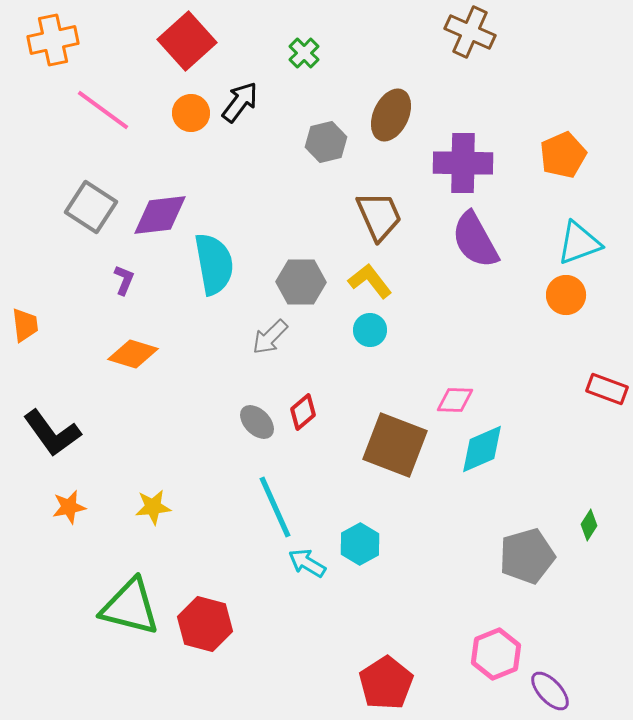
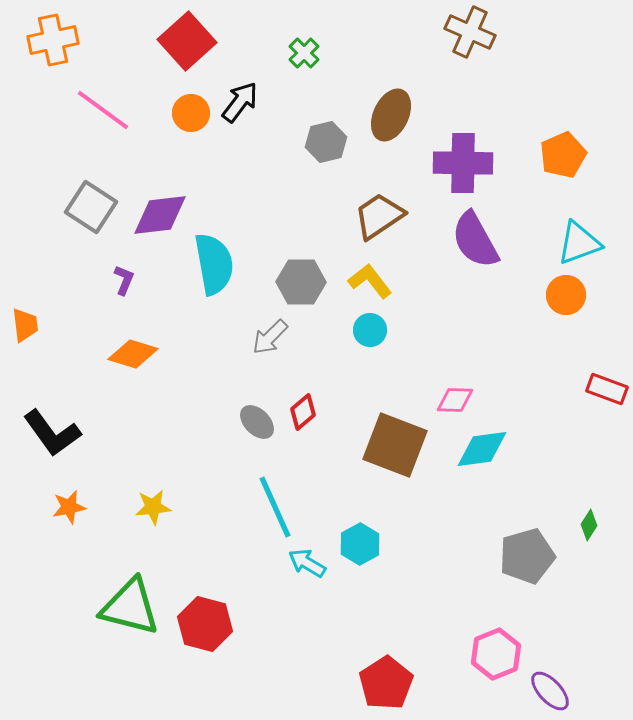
brown trapezoid at (379, 216): rotated 100 degrees counterclockwise
cyan diamond at (482, 449): rotated 16 degrees clockwise
